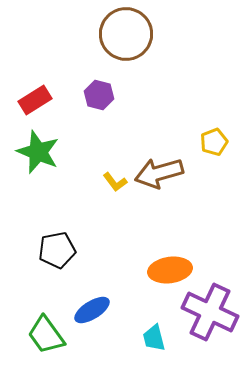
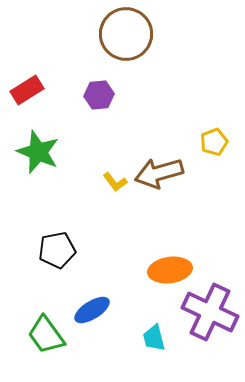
purple hexagon: rotated 20 degrees counterclockwise
red rectangle: moved 8 px left, 10 px up
